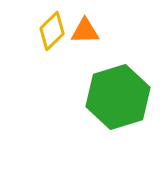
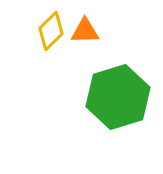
yellow diamond: moved 1 px left
